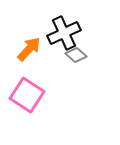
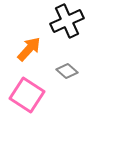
black cross: moved 3 px right, 12 px up
gray diamond: moved 9 px left, 16 px down
